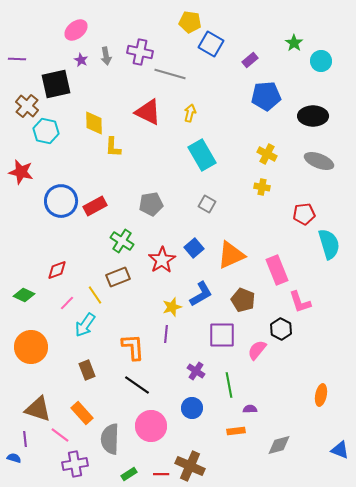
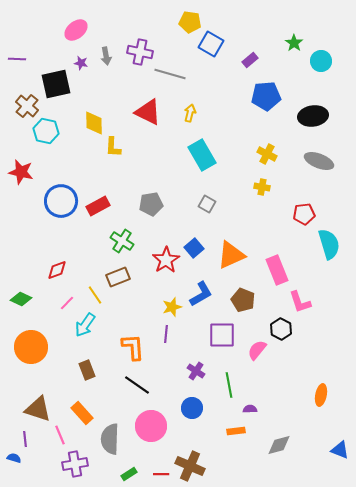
purple star at (81, 60): moved 3 px down; rotated 16 degrees counterclockwise
black ellipse at (313, 116): rotated 8 degrees counterclockwise
red rectangle at (95, 206): moved 3 px right
red star at (162, 260): moved 4 px right
green diamond at (24, 295): moved 3 px left, 4 px down
pink line at (60, 435): rotated 30 degrees clockwise
